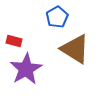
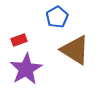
red rectangle: moved 5 px right, 1 px up; rotated 35 degrees counterclockwise
brown triangle: moved 1 px down
